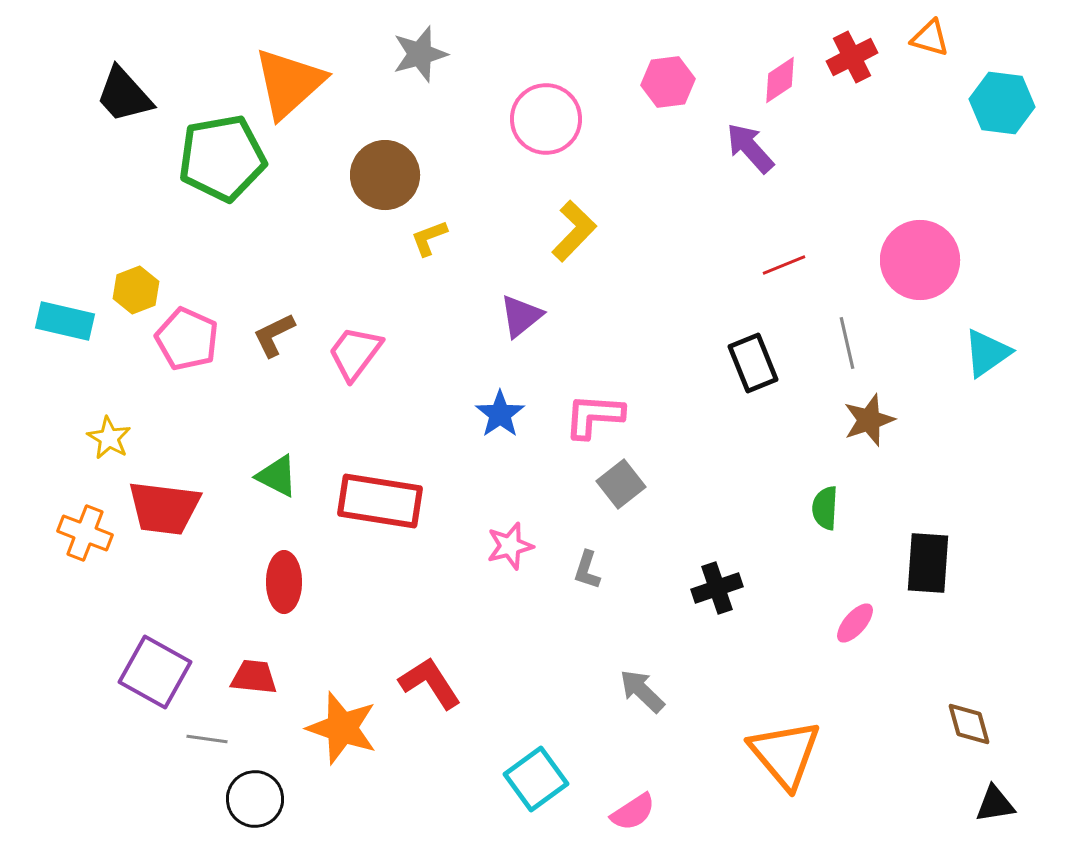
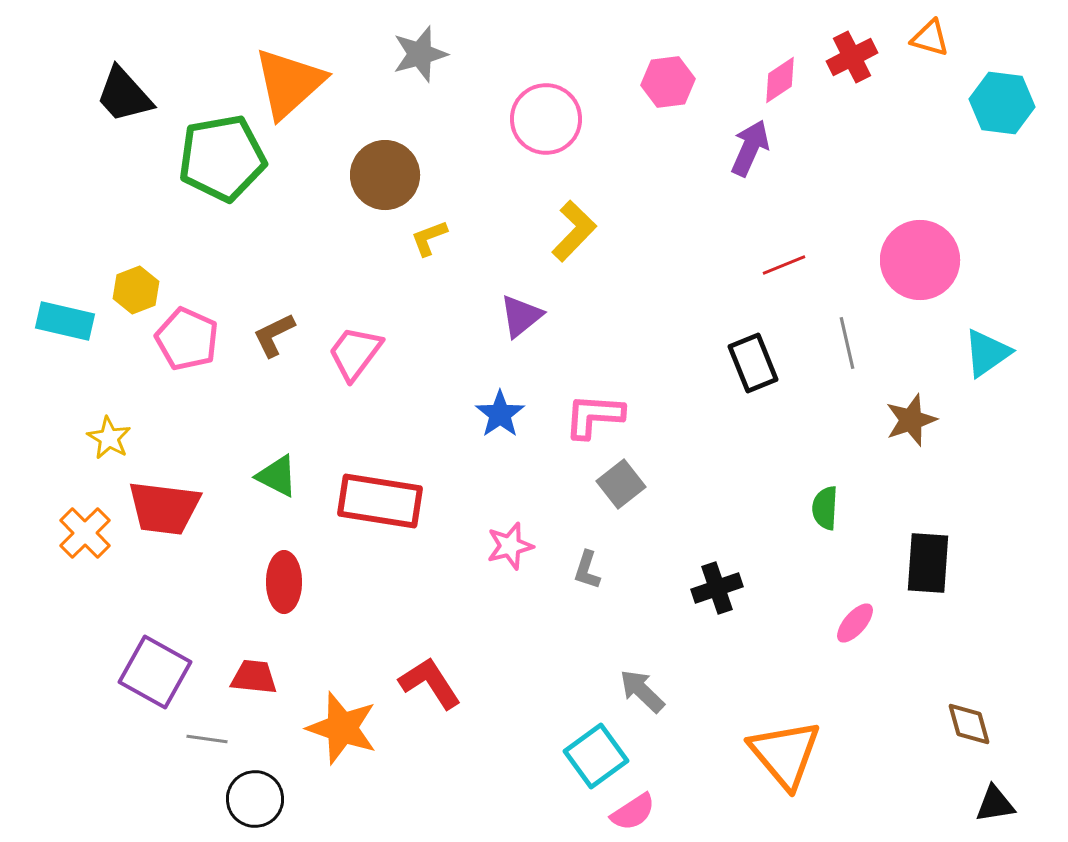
purple arrow at (750, 148): rotated 66 degrees clockwise
brown star at (869, 420): moved 42 px right
orange cross at (85, 533): rotated 24 degrees clockwise
cyan square at (536, 779): moved 60 px right, 23 px up
